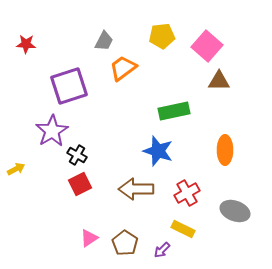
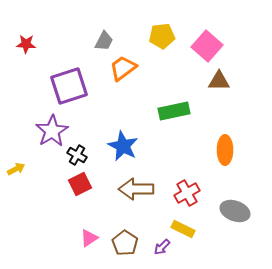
blue star: moved 35 px left, 5 px up; rotated 8 degrees clockwise
purple arrow: moved 3 px up
